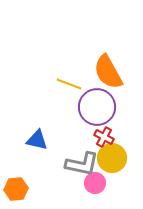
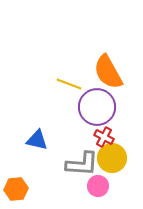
gray L-shape: rotated 8 degrees counterclockwise
pink circle: moved 3 px right, 3 px down
